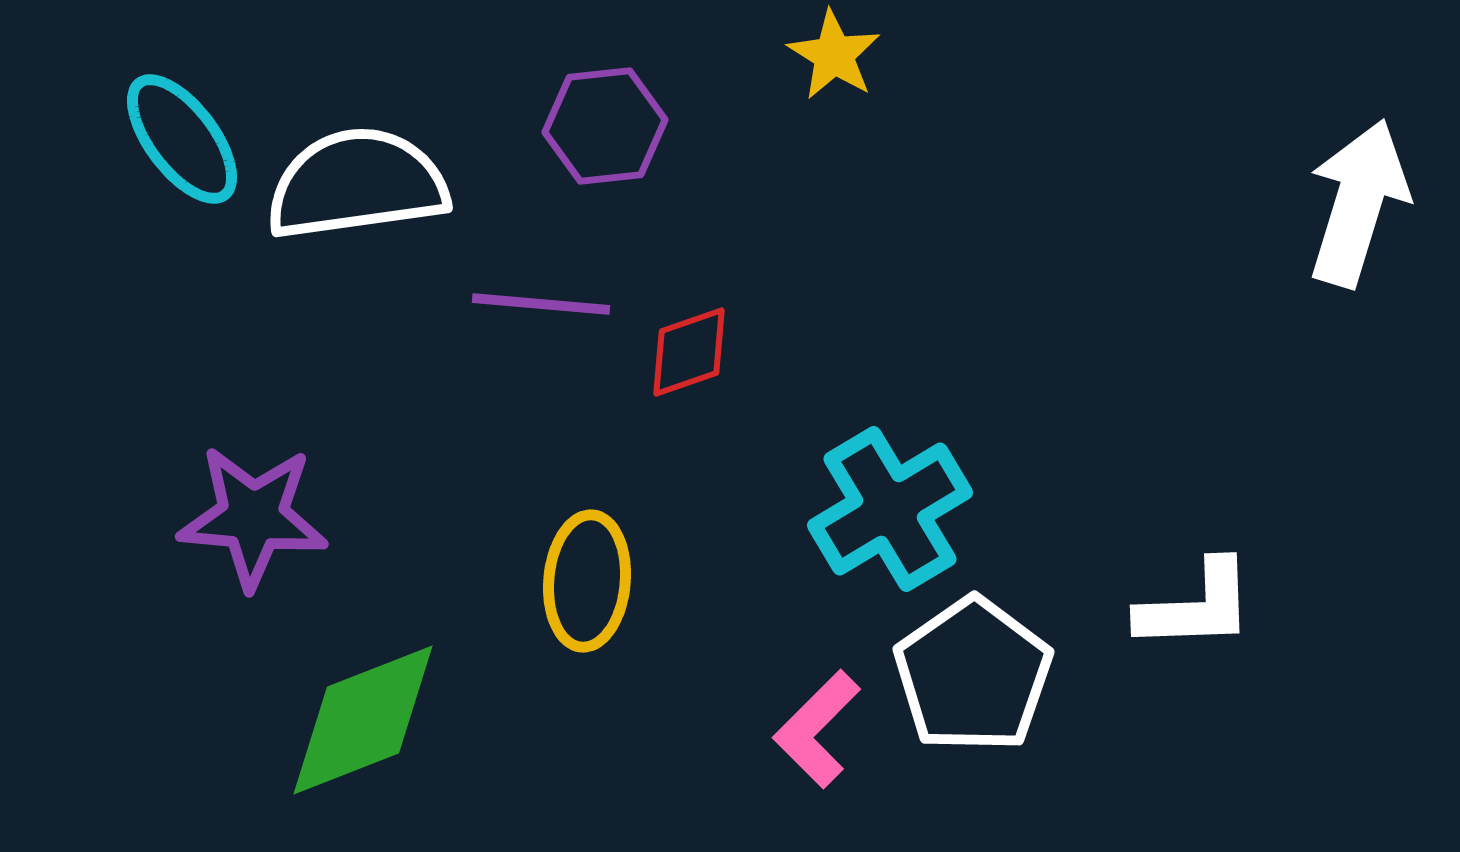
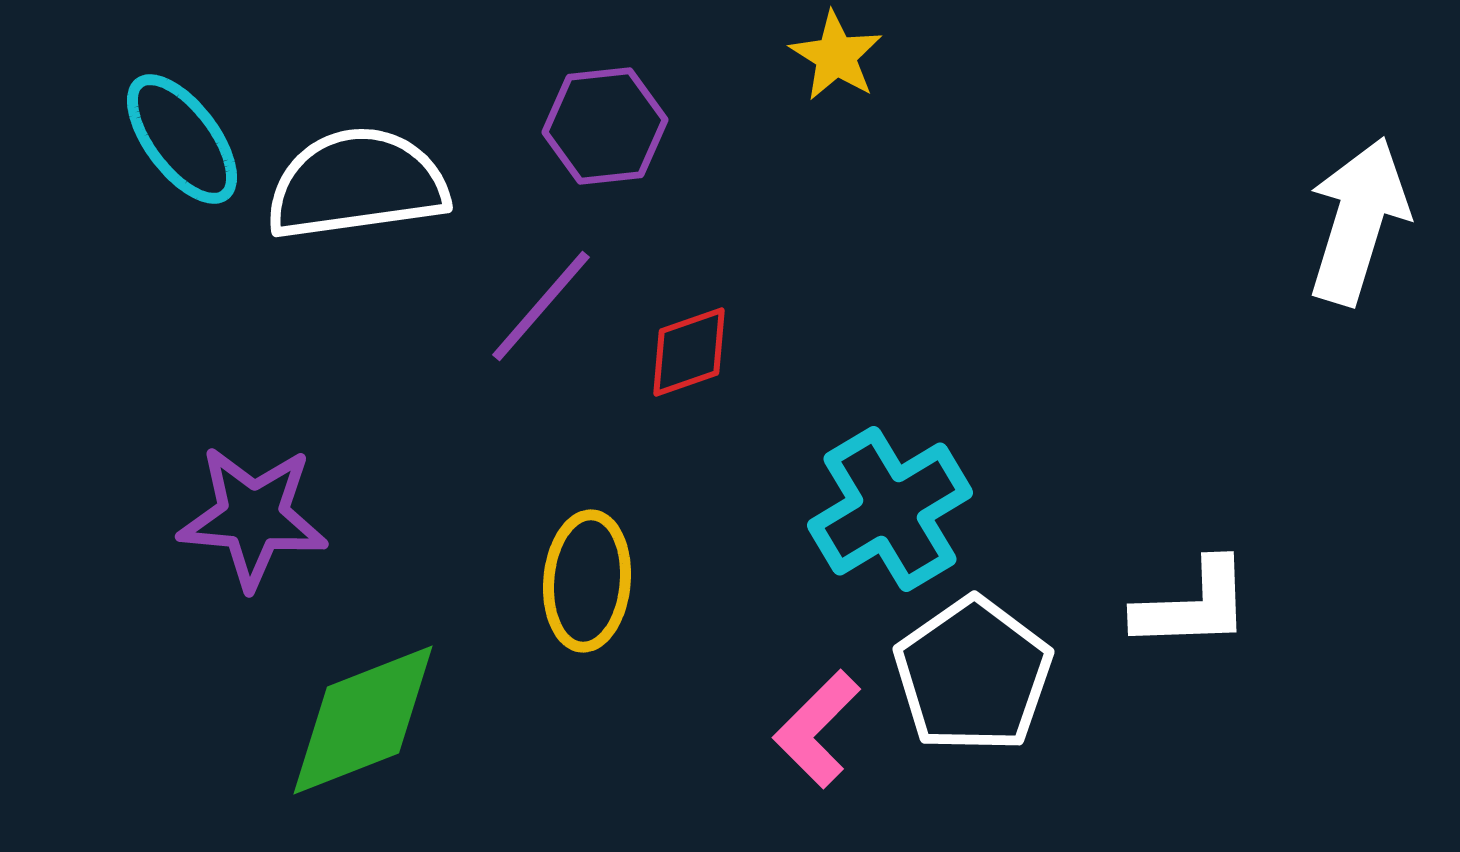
yellow star: moved 2 px right, 1 px down
white arrow: moved 18 px down
purple line: moved 2 px down; rotated 54 degrees counterclockwise
white L-shape: moved 3 px left, 1 px up
